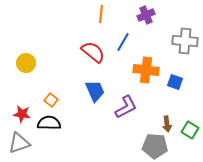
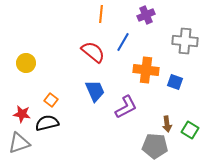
black semicircle: moved 2 px left; rotated 15 degrees counterclockwise
